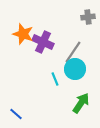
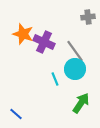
purple cross: moved 1 px right
gray line: moved 2 px right, 1 px up; rotated 70 degrees counterclockwise
